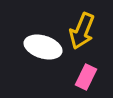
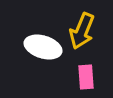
pink rectangle: rotated 30 degrees counterclockwise
